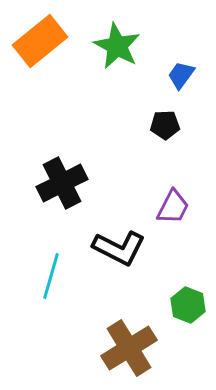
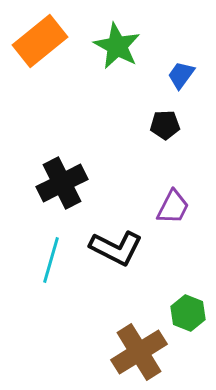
black L-shape: moved 3 px left
cyan line: moved 16 px up
green hexagon: moved 8 px down
brown cross: moved 10 px right, 4 px down
